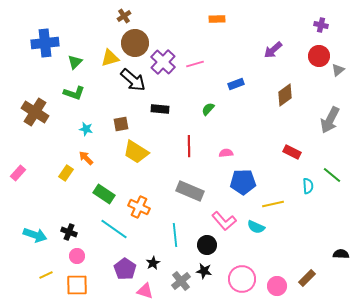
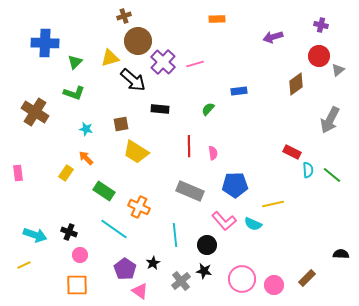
brown cross at (124, 16): rotated 16 degrees clockwise
blue cross at (45, 43): rotated 8 degrees clockwise
brown circle at (135, 43): moved 3 px right, 2 px up
purple arrow at (273, 50): moved 13 px up; rotated 24 degrees clockwise
blue rectangle at (236, 84): moved 3 px right, 7 px down; rotated 14 degrees clockwise
brown diamond at (285, 95): moved 11 px right, 11 px up
pink semicircle at (226, 153): moved 13 px left; rotated 88 degrees clockwise
pink rectangle at (18, 173): rotated 49 degrees counterclockwise
blue pentagon at (243, 182): moved 8 px left, 3 px down
cyan semicircle at (308, 186): moved 16 px up
green rectangle at (104, 194): moved 3 px up
cyan semicircle at (256, 227): moved 3 px left, 3 px up
pink circle at (77, 256): moved 3 px right, 1 px up
yellow line at (46, 275): moved 22 px left, 10 px up
pink circle at (277, 286): moved 3 px left, 1 px up
pink triangle at (145, 291): moved 5 px left; rotated 18 degrees clockwise
